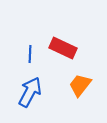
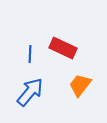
blue arrow: rotated 12 degrees clockwise
